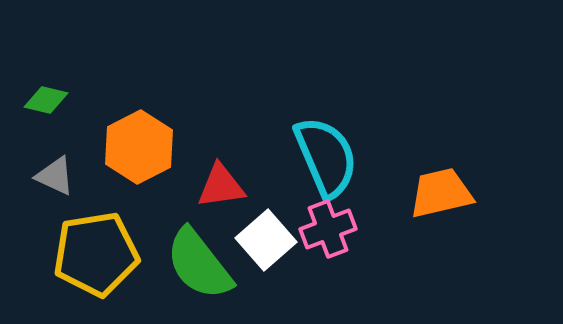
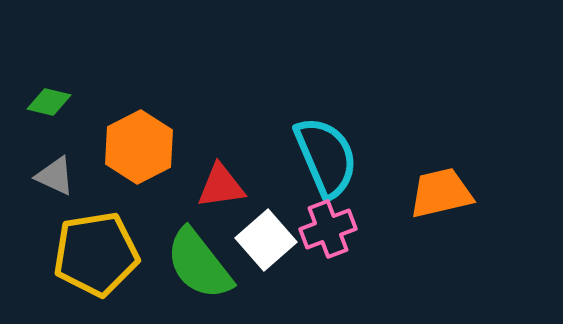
green diamond: moved 3 px right, 2 px down
